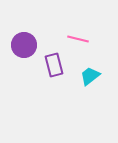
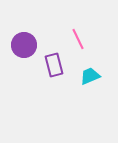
pink line: rotated 50 degrees clockwise
cyan trapezoid: rotated 15 degrees clockwise
